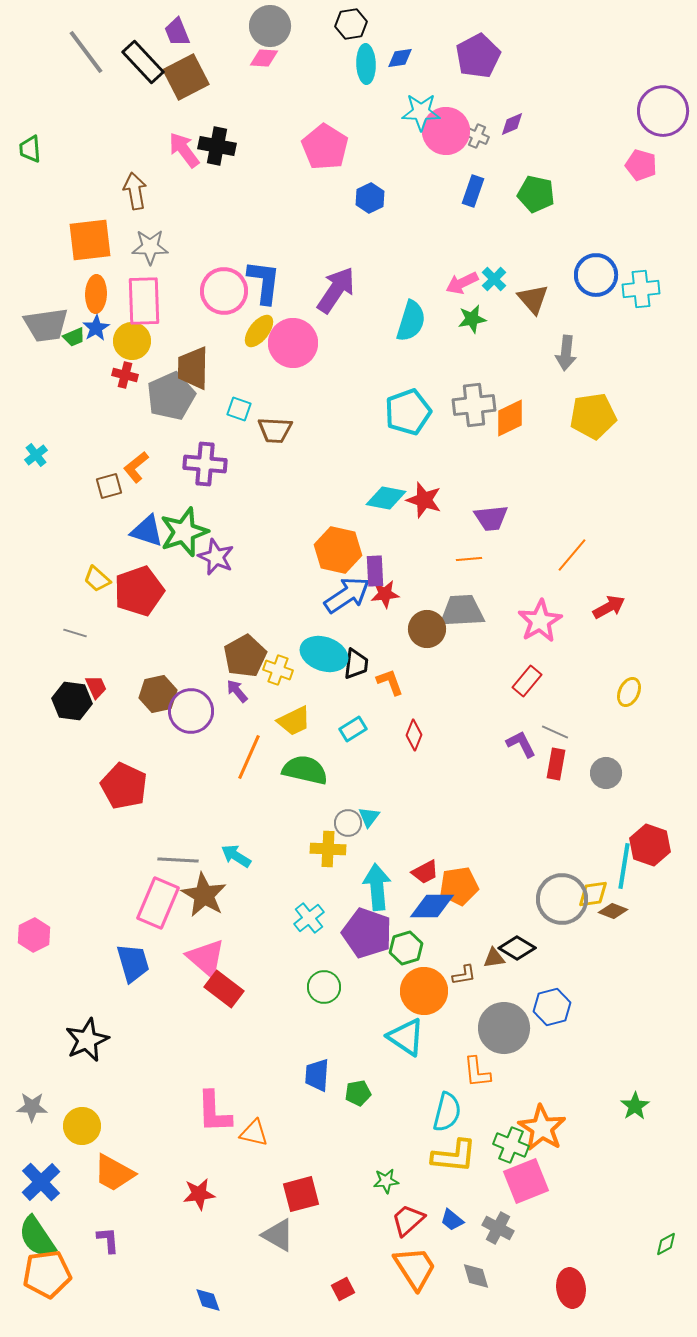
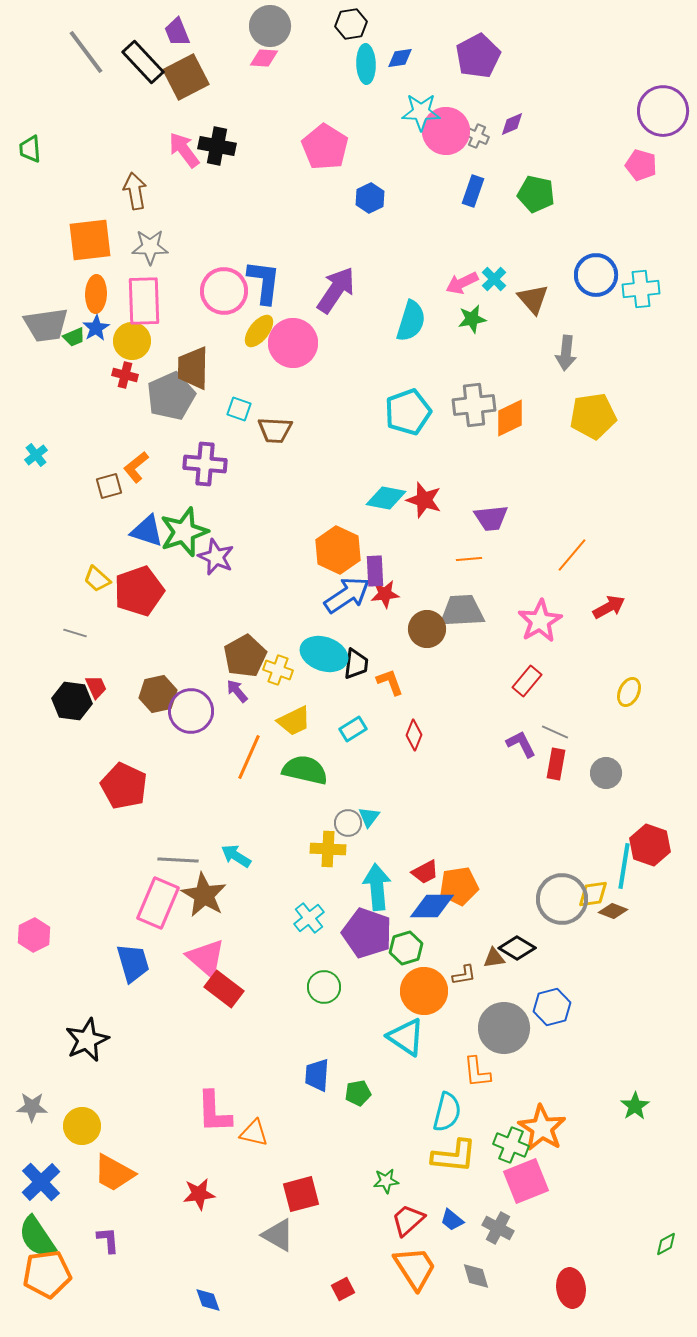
orange hexagon at (338, 550): rotated 12 degrees clockwise
